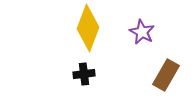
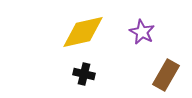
yellow diamond: moved 5 px left, 4 px down; rotated 57 degrees clockwise
black cross: rotated 20 degrees clockwise
